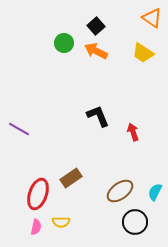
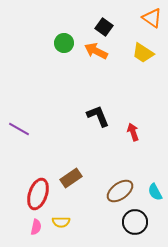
black square: moved 8 px right, 1 px down; rotated 12 degrees counterclockwise
cyan semicircle: rotated 54 degrees counterclockwise
